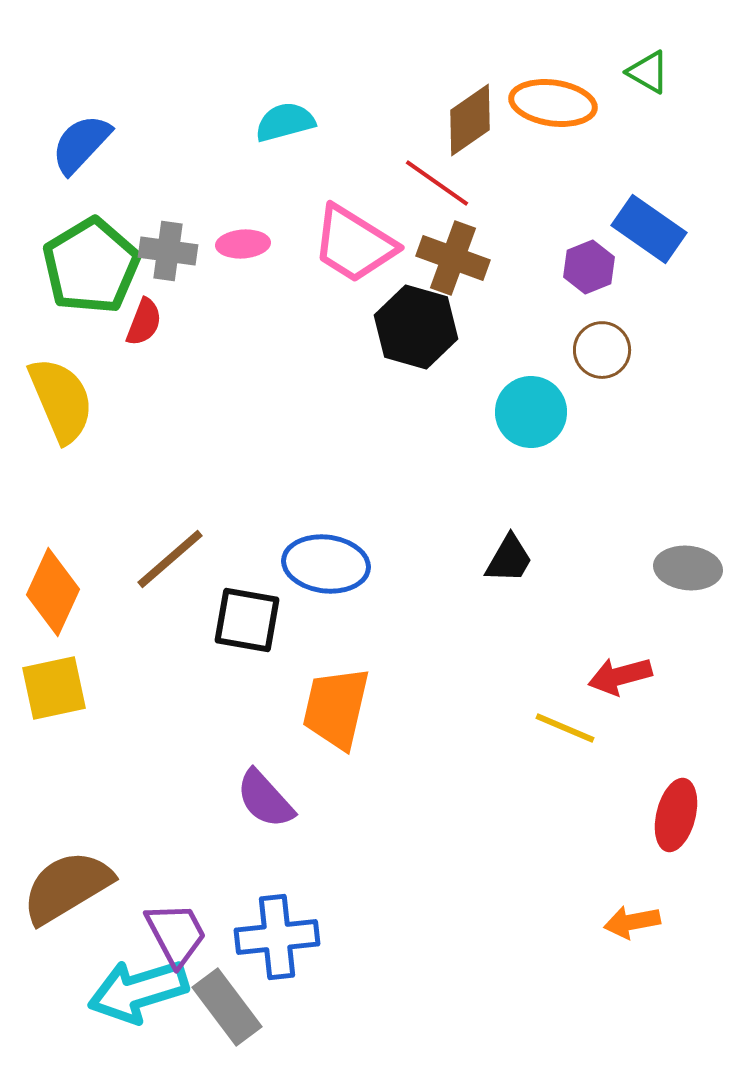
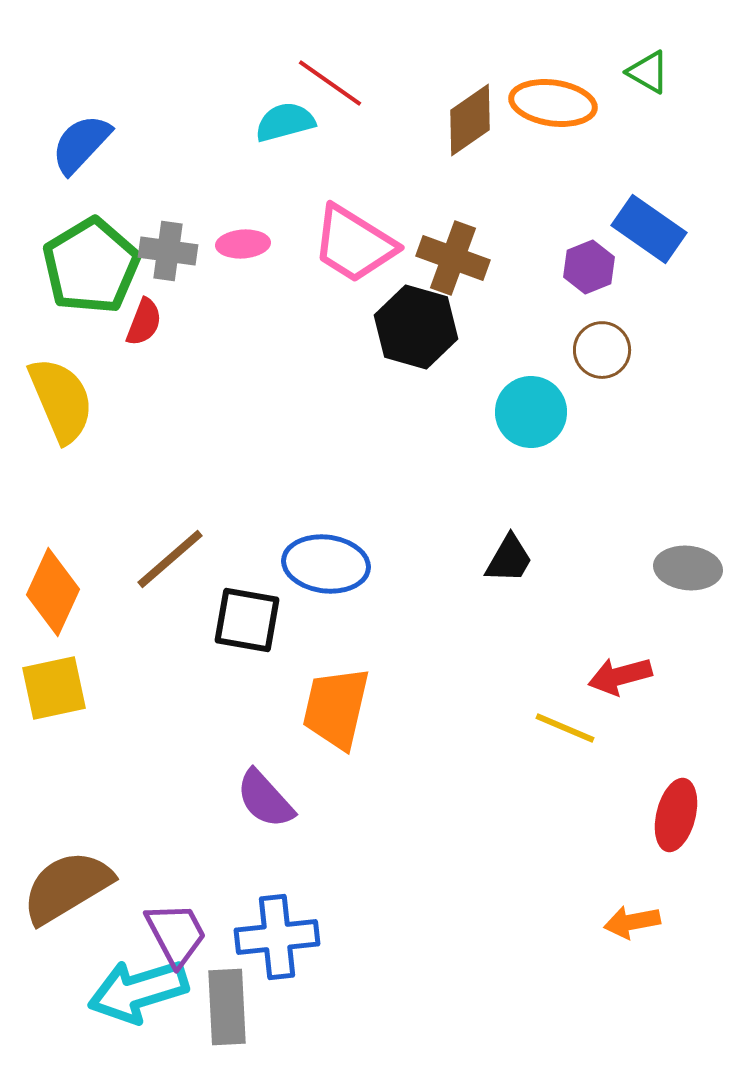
red line: moved 107 px left, 100 px up
gray rectangle: rotated 34 degrees clockwise
